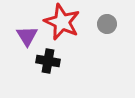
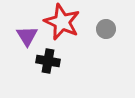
gray circle: moved 1 px left, 5 px down
